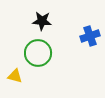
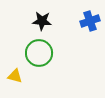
blue cross: moved 15 px up
green circle: moved 1 px right
